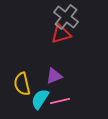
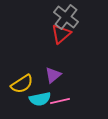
red triangle: rotated 25 degrees counterclockwise
purple triangle: moved 1 px left, 1 px up; rotated 18 degrees counterclockwise
yellow semicircle: rotated 110 degrees counterclockwise
cyan semicircle: rotated 135 degrees counterclockwise
